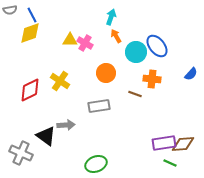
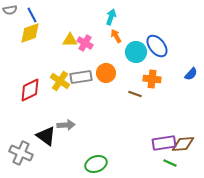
gray rectangle: moved 18 px left, 29 px up
